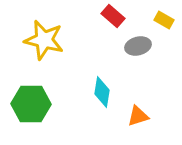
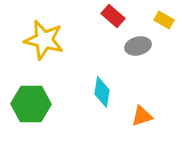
orange triangle: moved 4 px right
